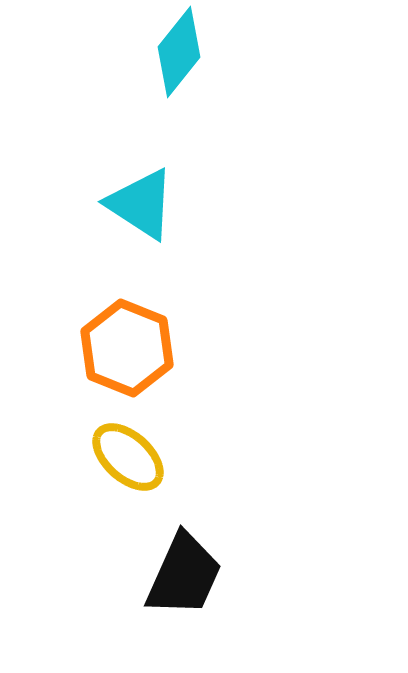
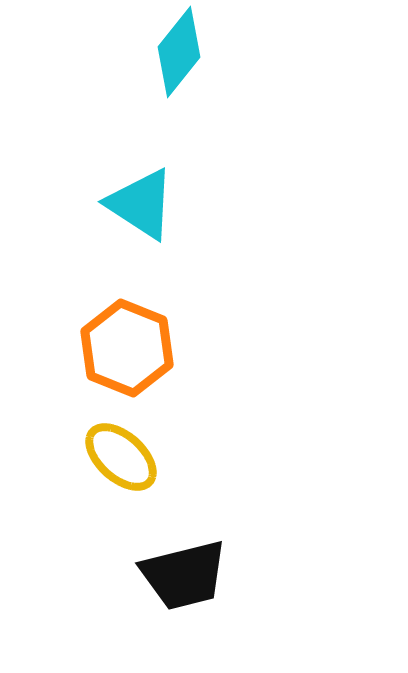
yellow ellipse: moved 7 px left
black trapezoid: rotated 52 degrees clockwise
